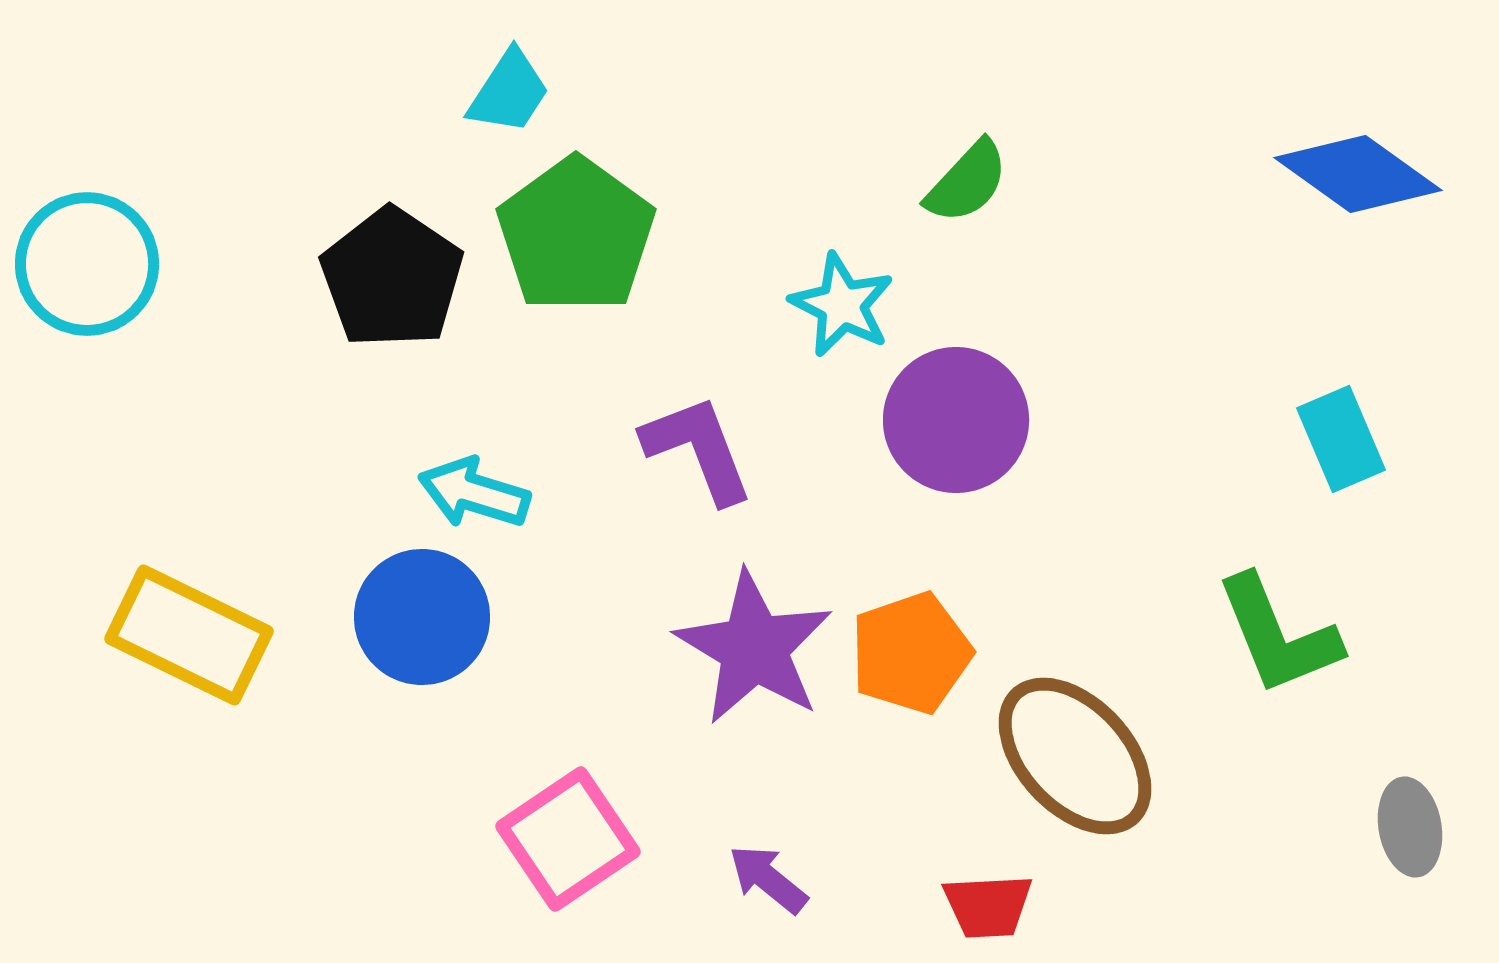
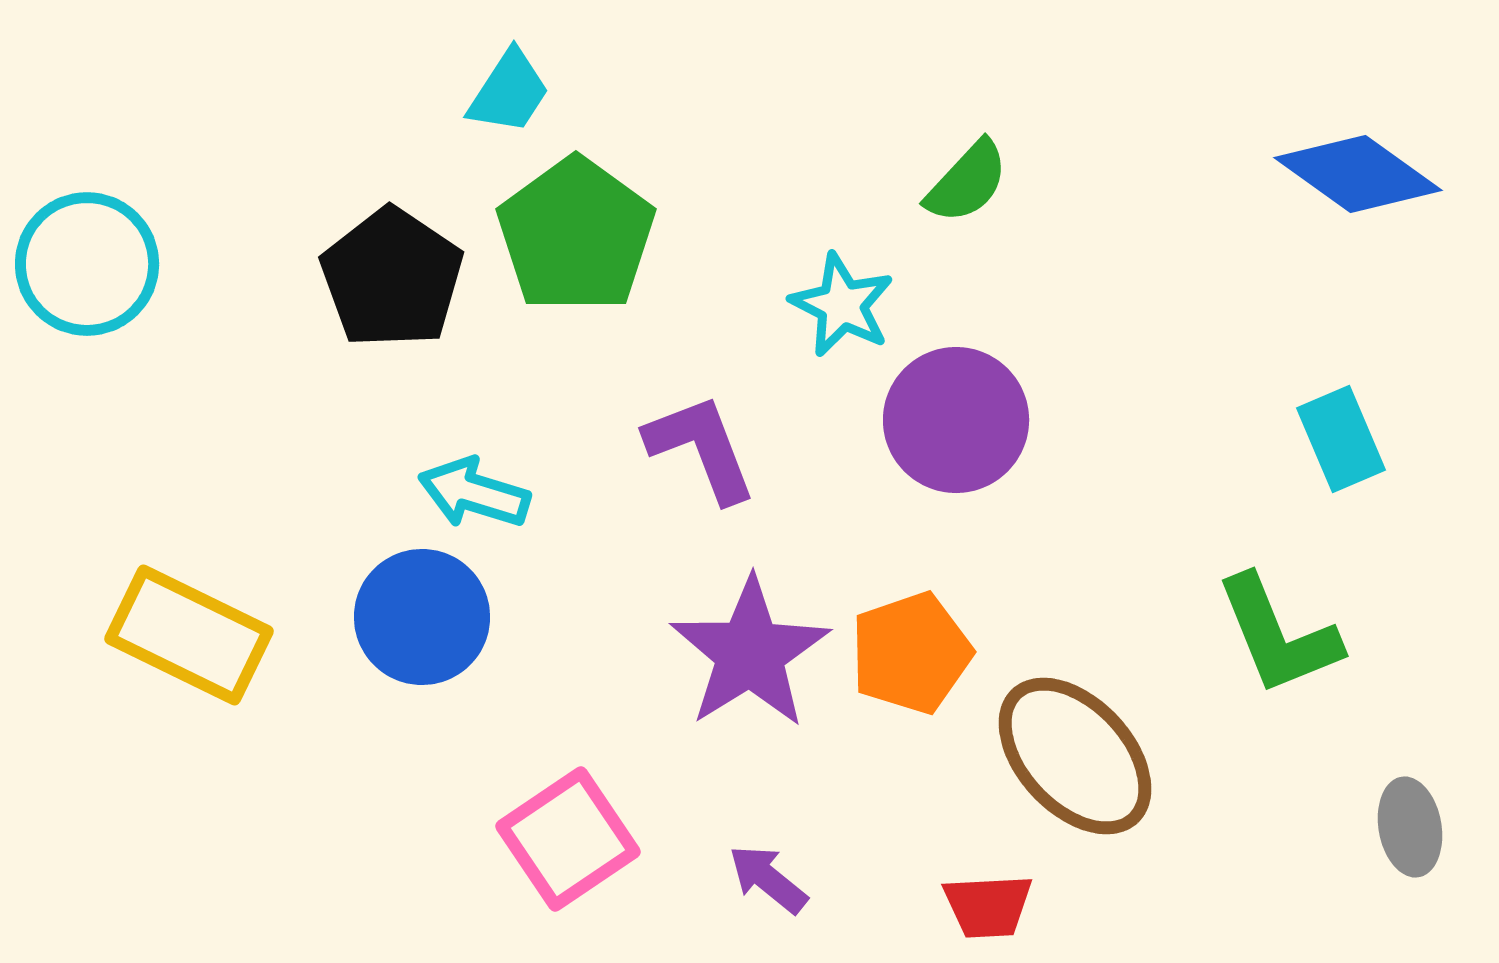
purple L-shape: moved 3 px right, 1 px up
purple star: moved 4 px left, 5 px down; rotated 9 degrees clockwise
